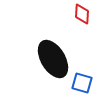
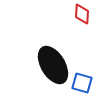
black ellipse: moved 6 px down
